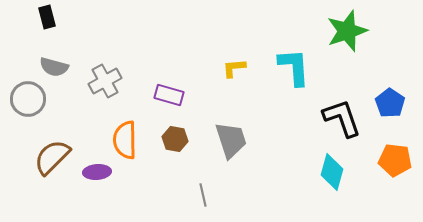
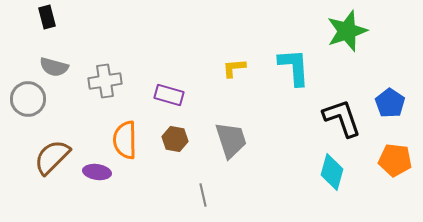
gray cross: rotated 20 degrees clockwise
purple ellipse: rotated 12 degrees clockwise
